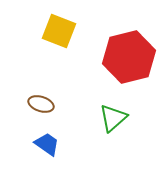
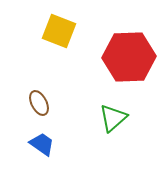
red hexagon: rotated 12 degrees clockwise
brown ellipse: moved 2 px left, 1 px up; rotated 45 degrees clockwise
blue trapezoid: moved 5 px left
